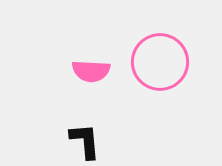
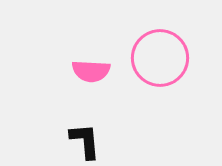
pink circle: moved 4 px up
